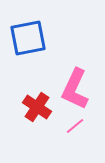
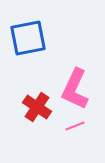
pink line: rotated 18 degrees clockwise
